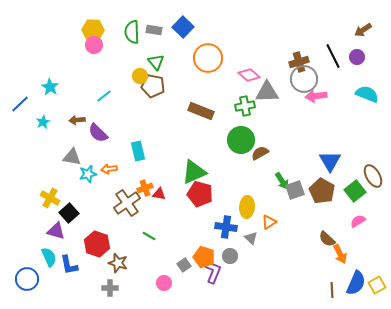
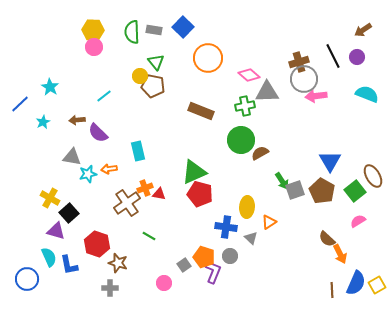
pink circle at (94, 45): moved 2 px down
